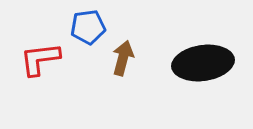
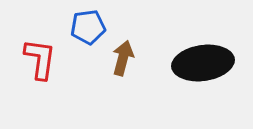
red L-shape: rotated 105 degrees clockwise
